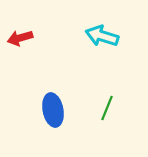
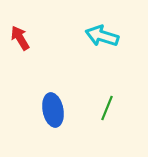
red arrow: rotated 75 degrees clockwise
